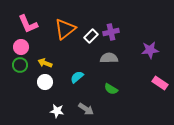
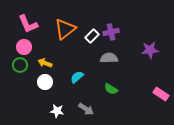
white rectangle: moved 1 px right
pink circle: moved 3 px right
pink rectangle: moved 1 px right, 11 px down
